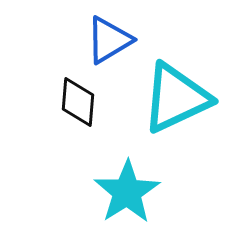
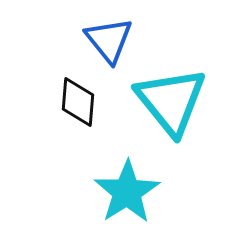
blue triangle: rotated 38 degrees counterclockwise
cyan triangle: moved 5 px left, 3 px down; rotated 44 degrees counterclockwise
